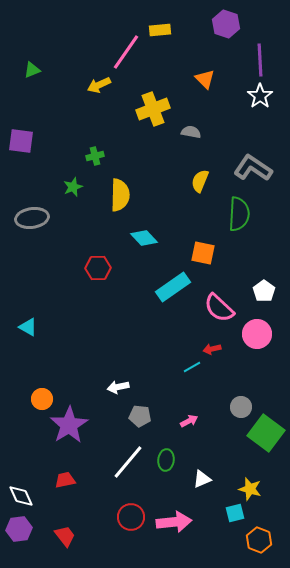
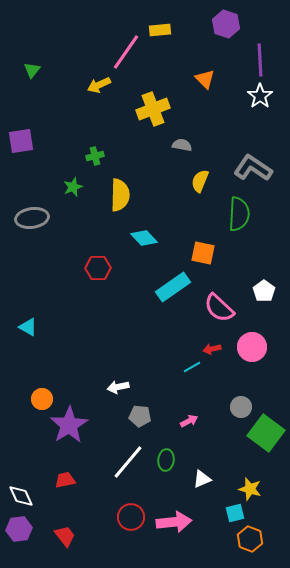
green triangle at (32, 70): rotated 30 degrees counterclockwise
gray semicircle at (191, 132): moved 9 px left, 13 px down
purple square at (21, 141): rotated 16 degrees counterclockwise
pink circle at (257, 334): moved 5 px left, 13 px down
orange hexagon at (259, 540): moved 9 px left, 1 px up
